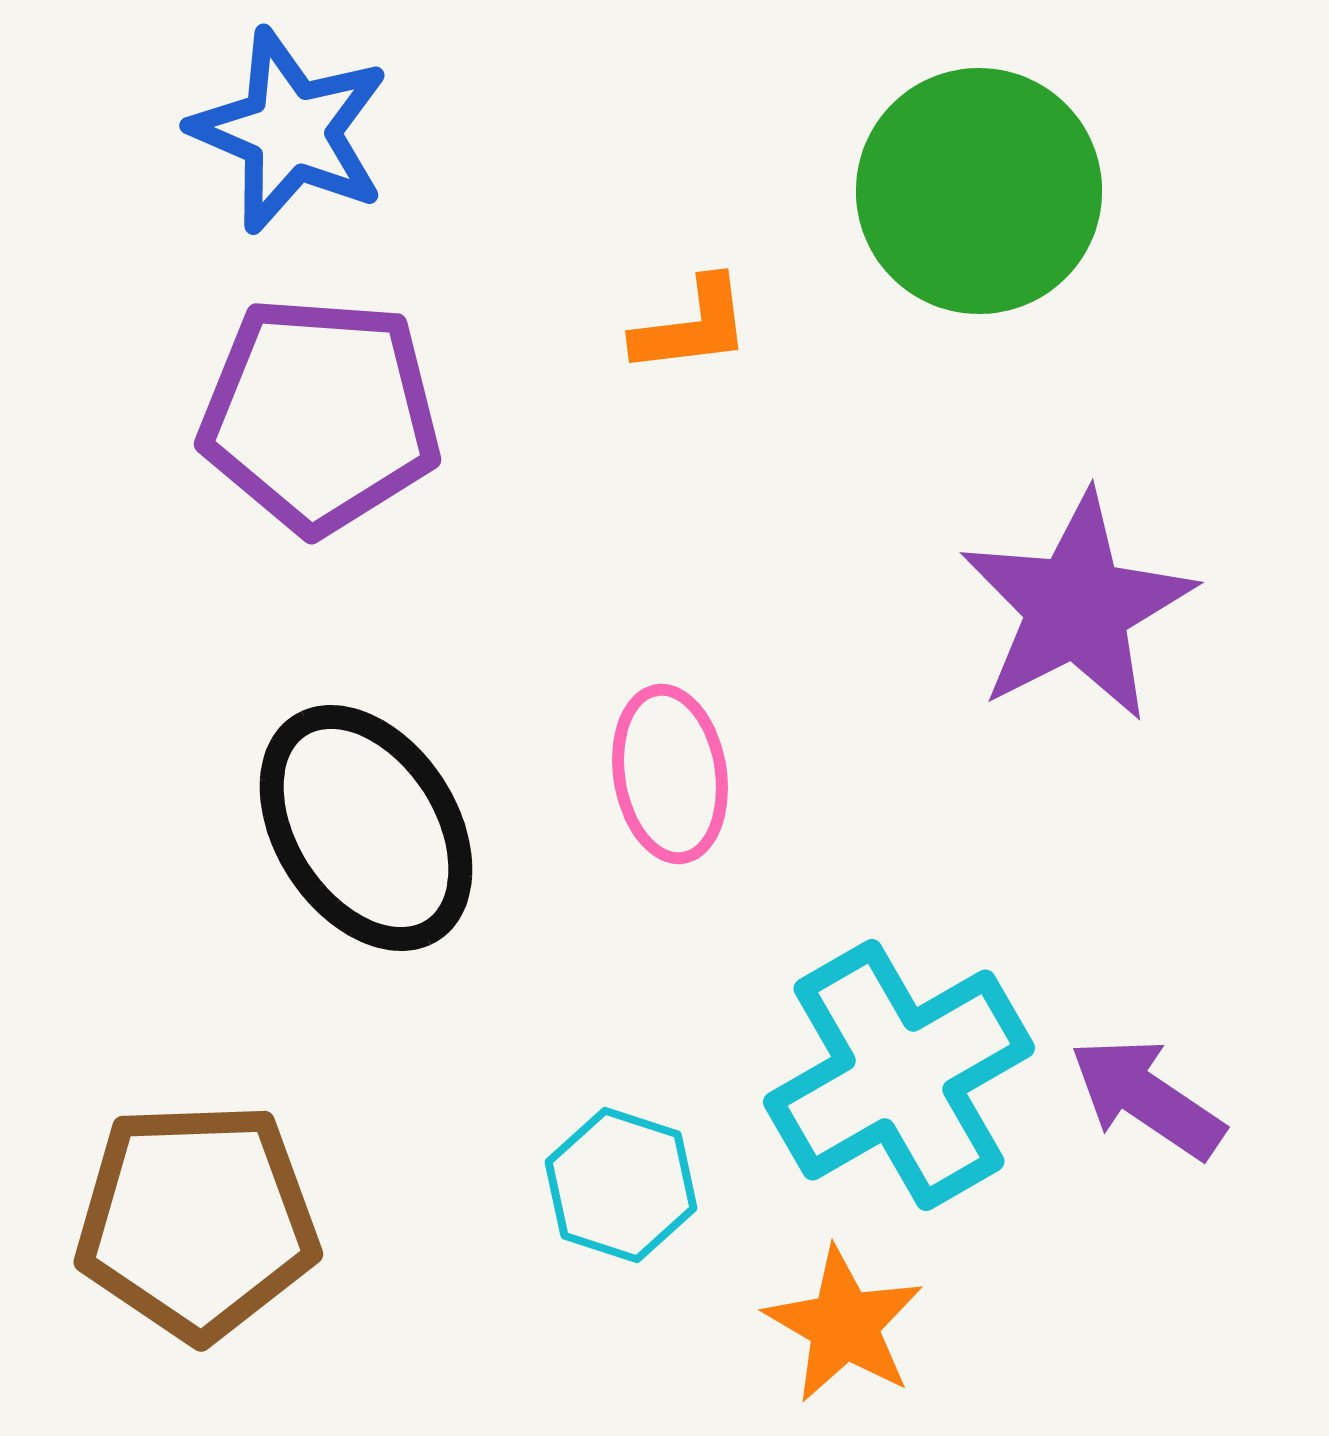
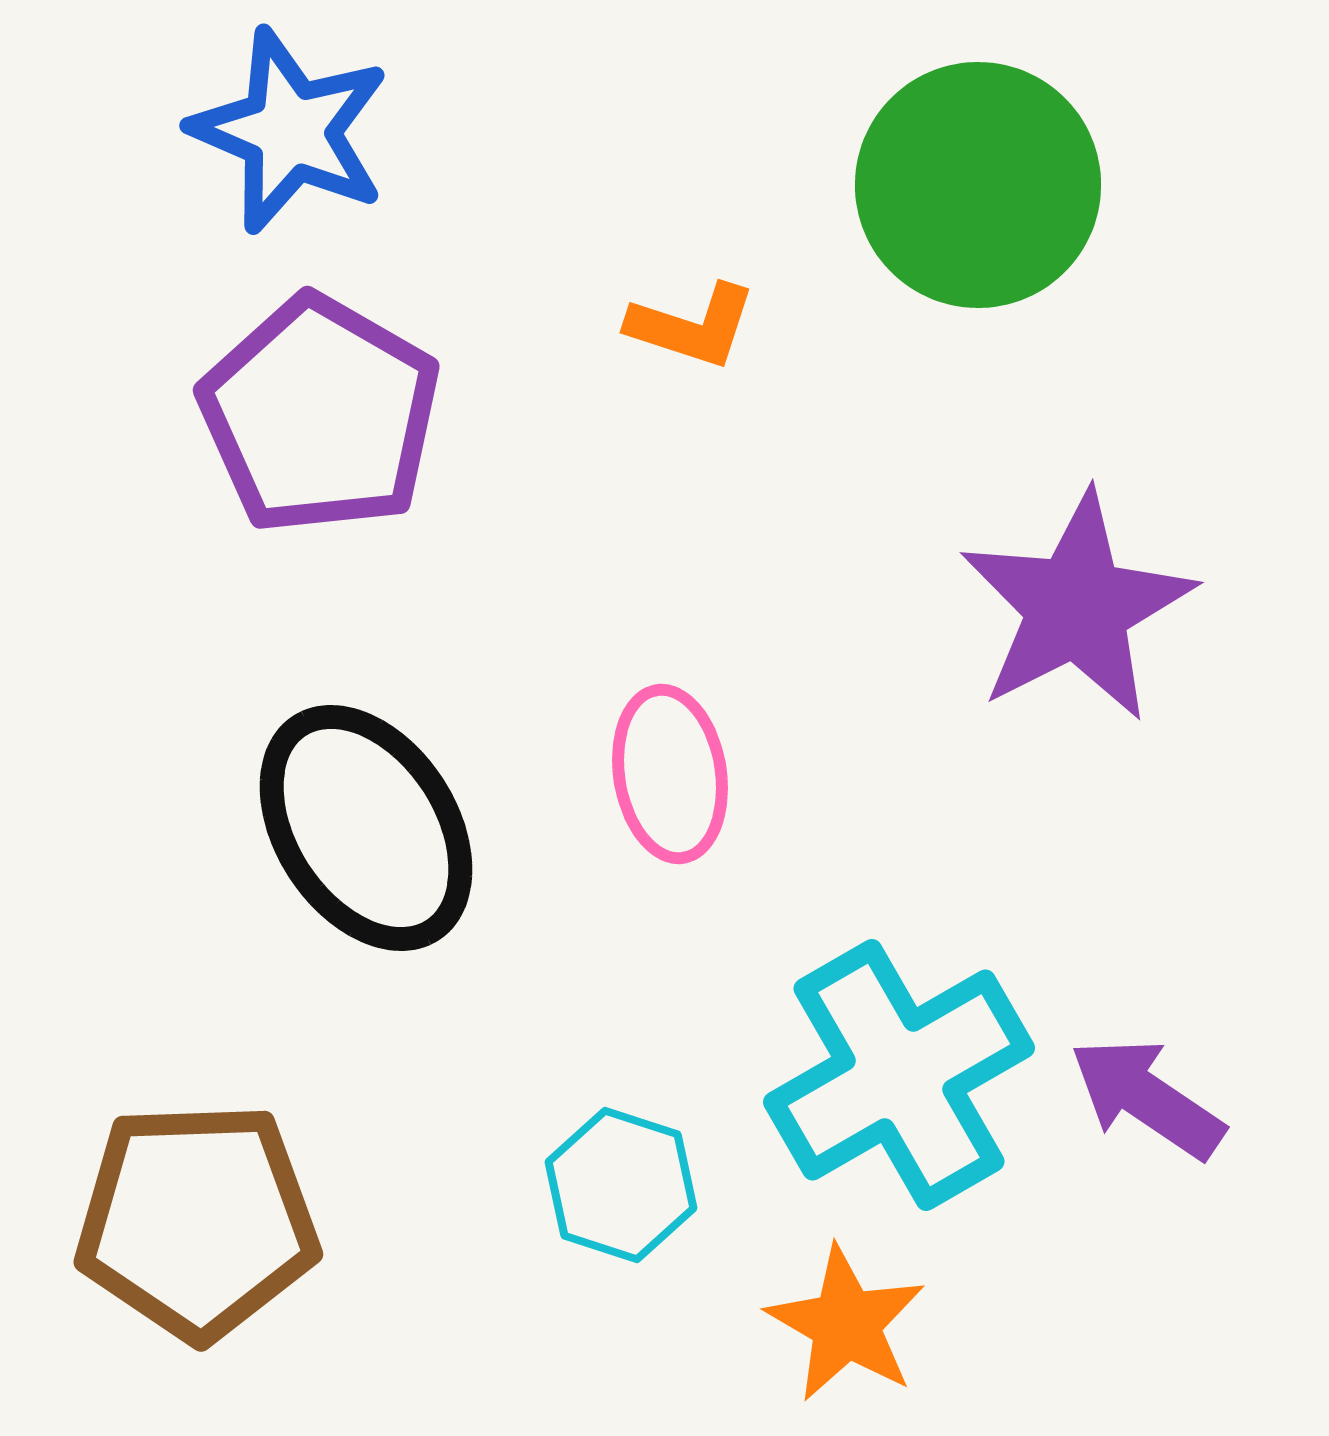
green circle: moved 1 px left, 6 px up
orange L-shape: rotated 25 degrees clockwise
purple pentagon: rotated 26 degrees clockwise
orange star: moved 2 px right, 1 px up
